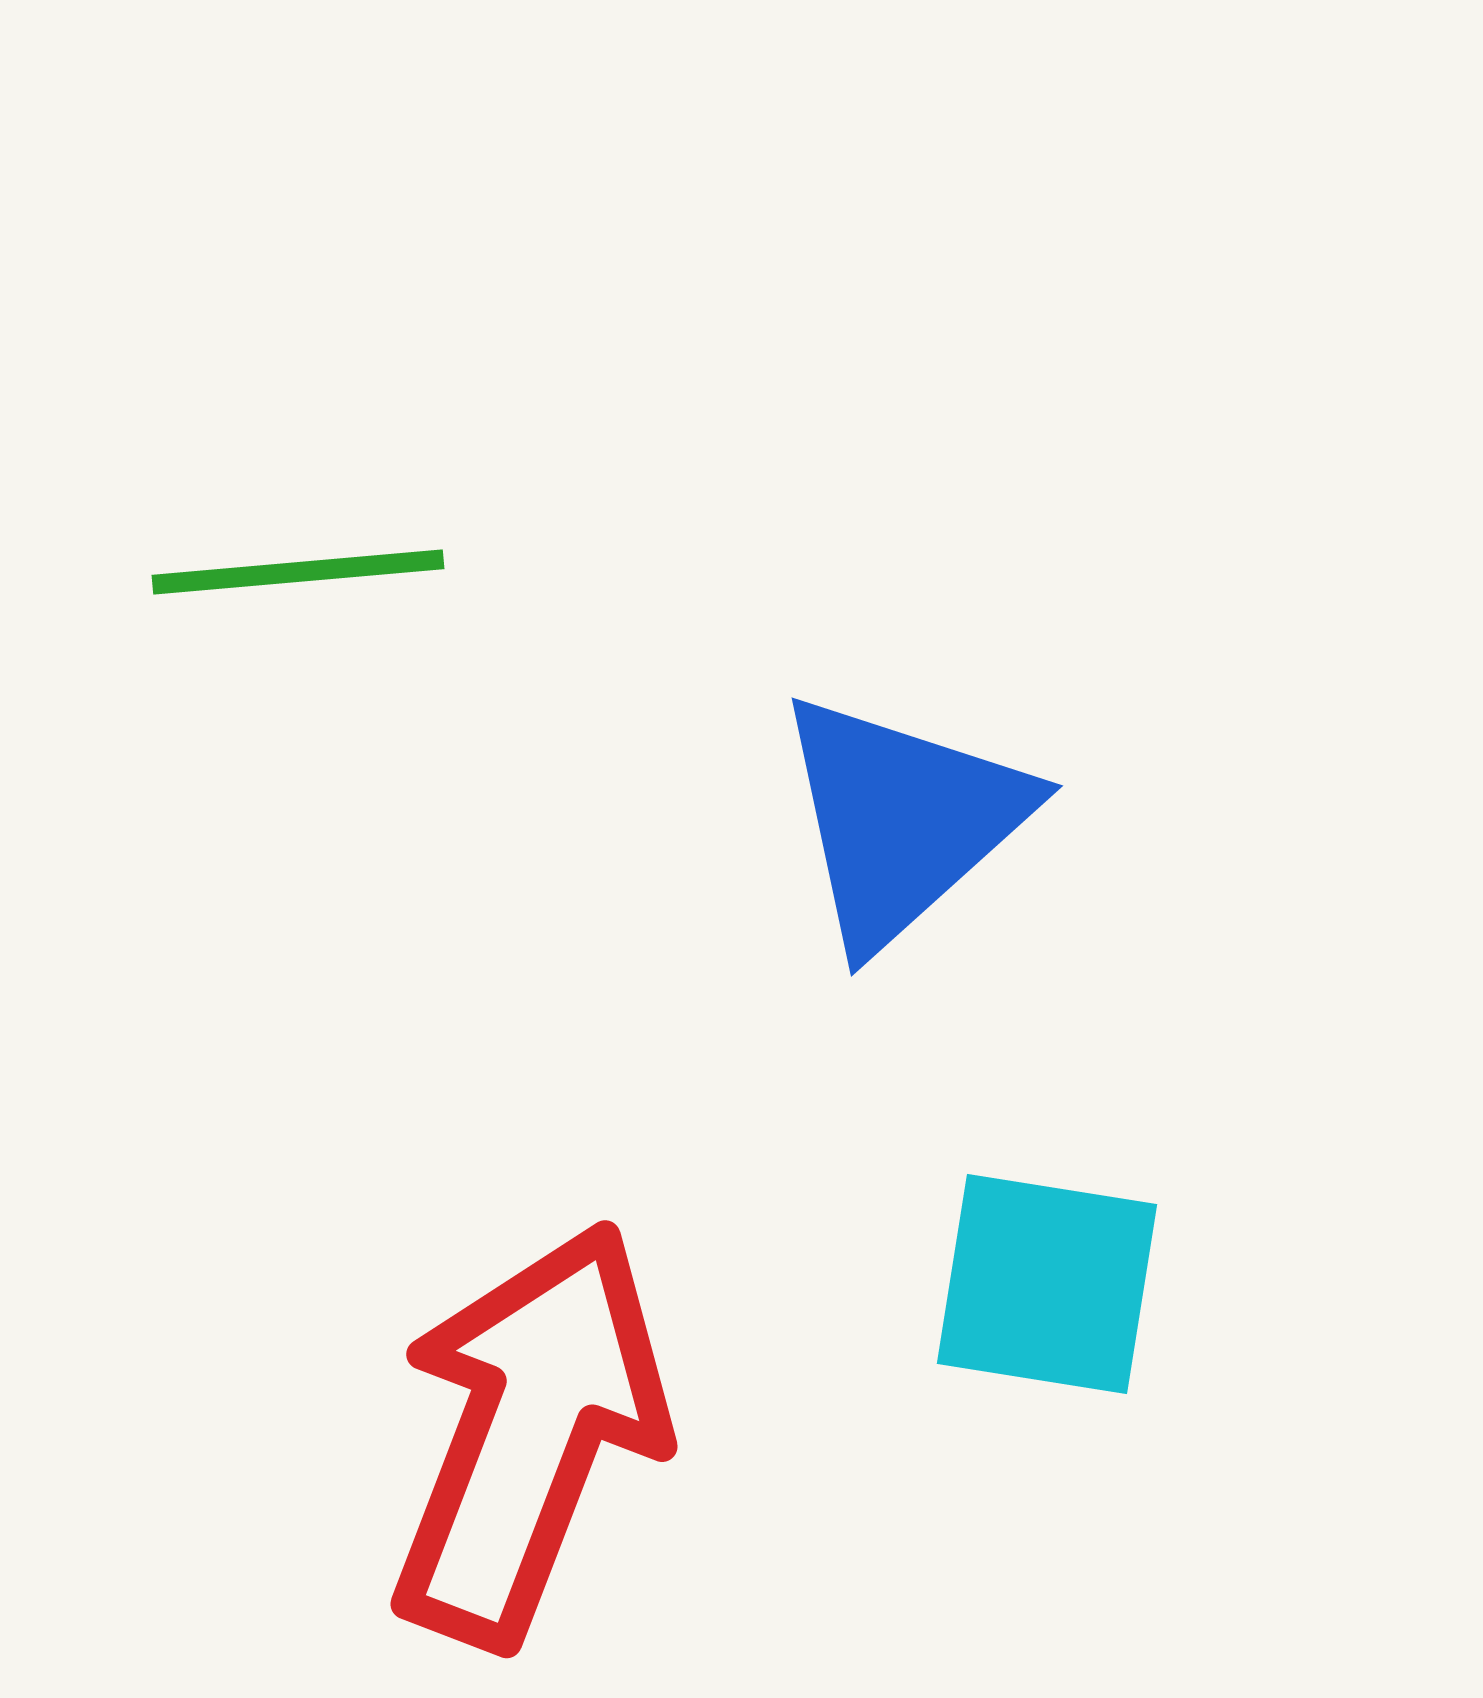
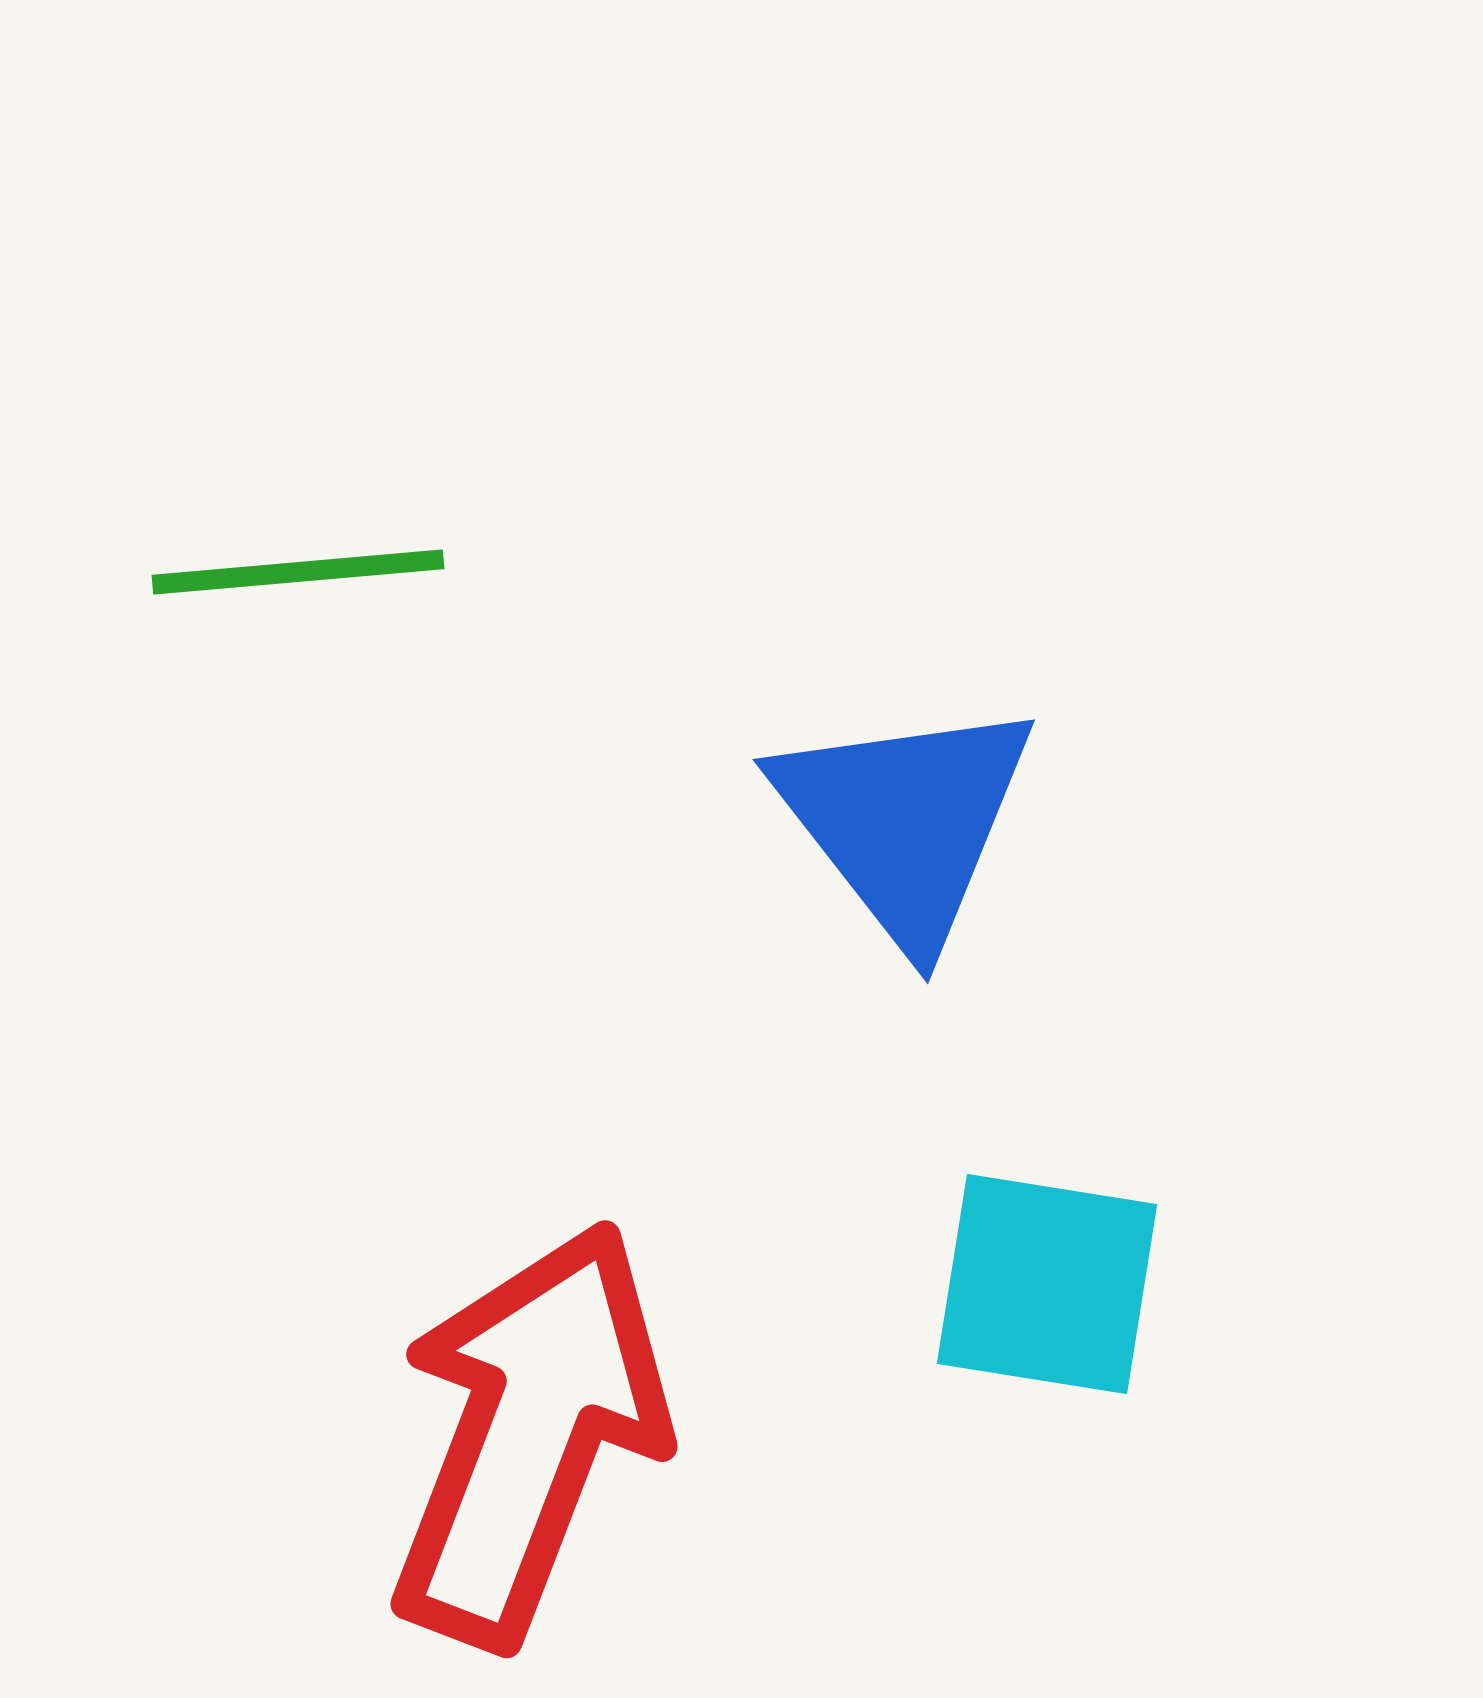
blue triangle: moved 3 px right, 1 px down; rotated 26 degrees counterclockwise
